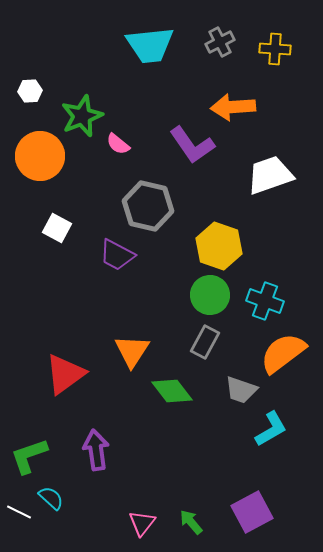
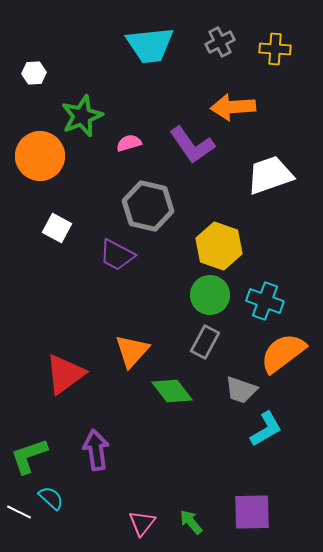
white hexagon: moved 4 px right, 18 px up
pink semicircle: moved 11 px right, 1 px up; rotated 125 degrees clockwise
orange triangle: rotated 9 degrees clockwise
cyan L-shape: moved 5 px left
purple square: rotated 27 degrees clockwise
